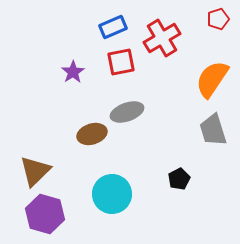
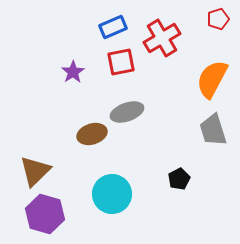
orange semicircle: rotated 6 degrees counterclockwise
